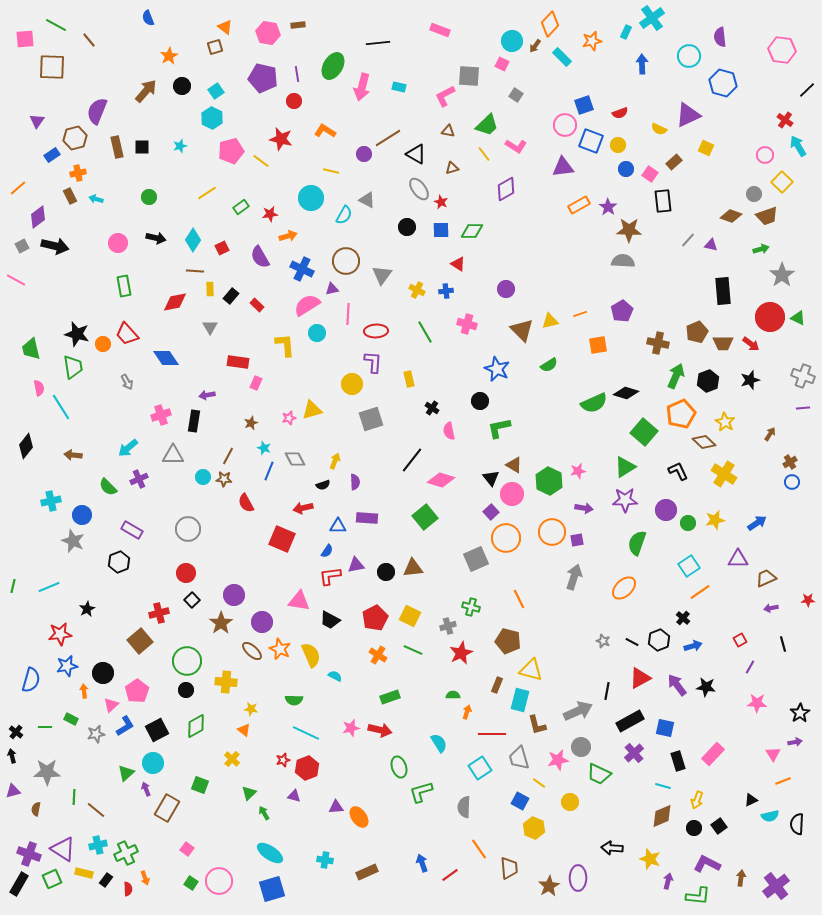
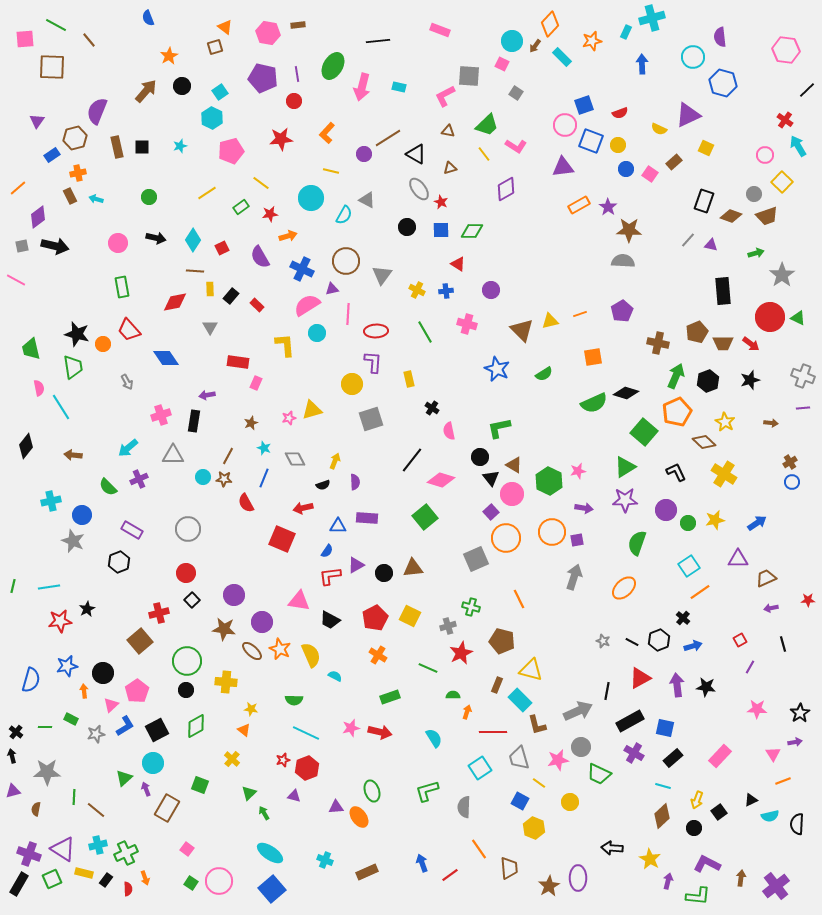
cyan cross at (652, 18): rotated 20 degrees clockwise
black line at (378, 43): moved 2 px up
pink hexagon at (782, 50): moved 4 px right
cyan circle at (689, 56): moved 4 px right, 1 px down
cyan square at (216, 91): moved 4 px right, 1 px down
gray square at (516, 95): moved 2 px up
orange L-shape at (325, 131): moved 2 px right, 2 px down; rotated 80 degrees counterclockwise
red star at (281, 139): rotated 20 degrees counterclockwise
yellow line at (261, 161): moved 22 px down
brown triangle at (452, 168): moved 2 px left
black rectangle at (663, 201): moved 41 px right; rotated 25 degrees clockwise
gray square at (22, 246): rotated 16 degrees clockwise
green arrow at (761, 249): moved 5 px left, 4 px down
green rectangle at (124, 286): moved 2 px left, 1 px down
purple circle at (506, 289): moved 15 px left, 1 px down
red trapezoid at (127, 334): moved 2 px right, 4 px up
orange square at (598, 345): moved 5 px left, 12 px down
green semicircle at (549, 365): moved 5 px left, 9 px down
black circle at (480, 401): moved 56 px down
orange pentagon at (681, 414): moved 4 px left, 2 px up
brown arrow at (770, 434): moved 1 px right, 11 px up; rotated 64 degrees clockwise
blue line at (269, 471): moved 5 px left, 7 px down
black L-shape at (678, 471): moved 2 px left, 1 px down
purple triangle at (356, 565): rotated 18 degrees counterclockwise
black circle at (386, 572): moved 2 px left, 1 px down
cyan line at (49, 587): rotated 15 degrees clockwise
brown star at (221, 623): moved 3 px right, 6 px down; rotated 30 degrees counterclockwise
red star at (60, 634): moved 13 px up
brown pentagon at (508, 641): moved 6 px left
green line at (413, 650): moved 15 px right, 18 px down
purple arrow at (677, 685): rotated 30 degrees clockwise
cyan rectangle at (520, 700): rotated 60 degrees counterclockwise
pink star at (757, 703): moved 6 px down
red arrow at (380, 730): moved 2 px down
red line at (492, 734): moved 1 px right, 2 px up
cyan semicircle at (439, 743): moved 5 px left, 5 px up
purple cross at (634, 753): rotated 18 degrees counterclockwise
pink rectangle at (713, 754): moved 7 px right, 2 px down
black rectangle at (678, 761): moved 5 px left, 3 px up; rotated 66 degrees clockwise
green ellipse at (399, 767): moved 27 px left, 24 px down
green triangle at (126, 773): moved 2 px left, 5 px down
green L-shape at (421, 792): moved 6 px right, 1 px up
brown diamond at (662, 816): rotated 20 degrees counterclockwise
black square at (719, 826): moved 14 px up
yellow star at (650, 859): rotated 10 degrees clockwise
cyan cross at (325, 860): rotated 14 degrees clockwise
blue square at (272, 889): rotated 24 degrees counterclockwise
